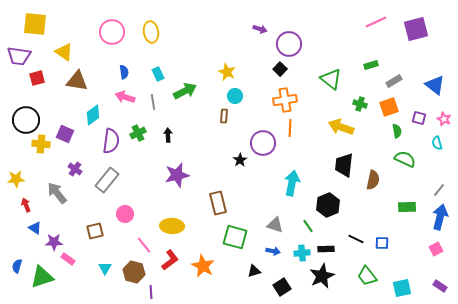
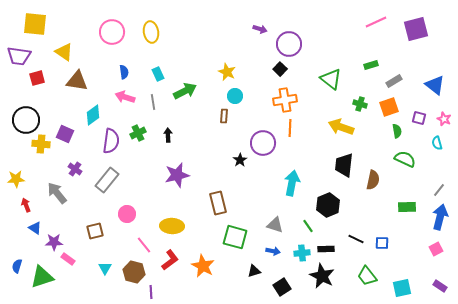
pink circle at (125, 214): moved 2 px right
black star at (322, 276): rotated 20 degrees counterclockwise
